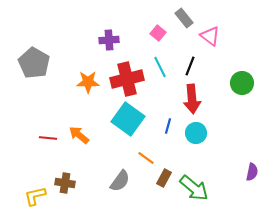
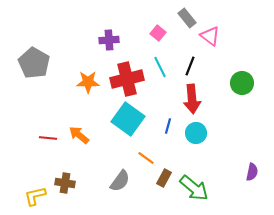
gray rectangle: moved 3 px right
